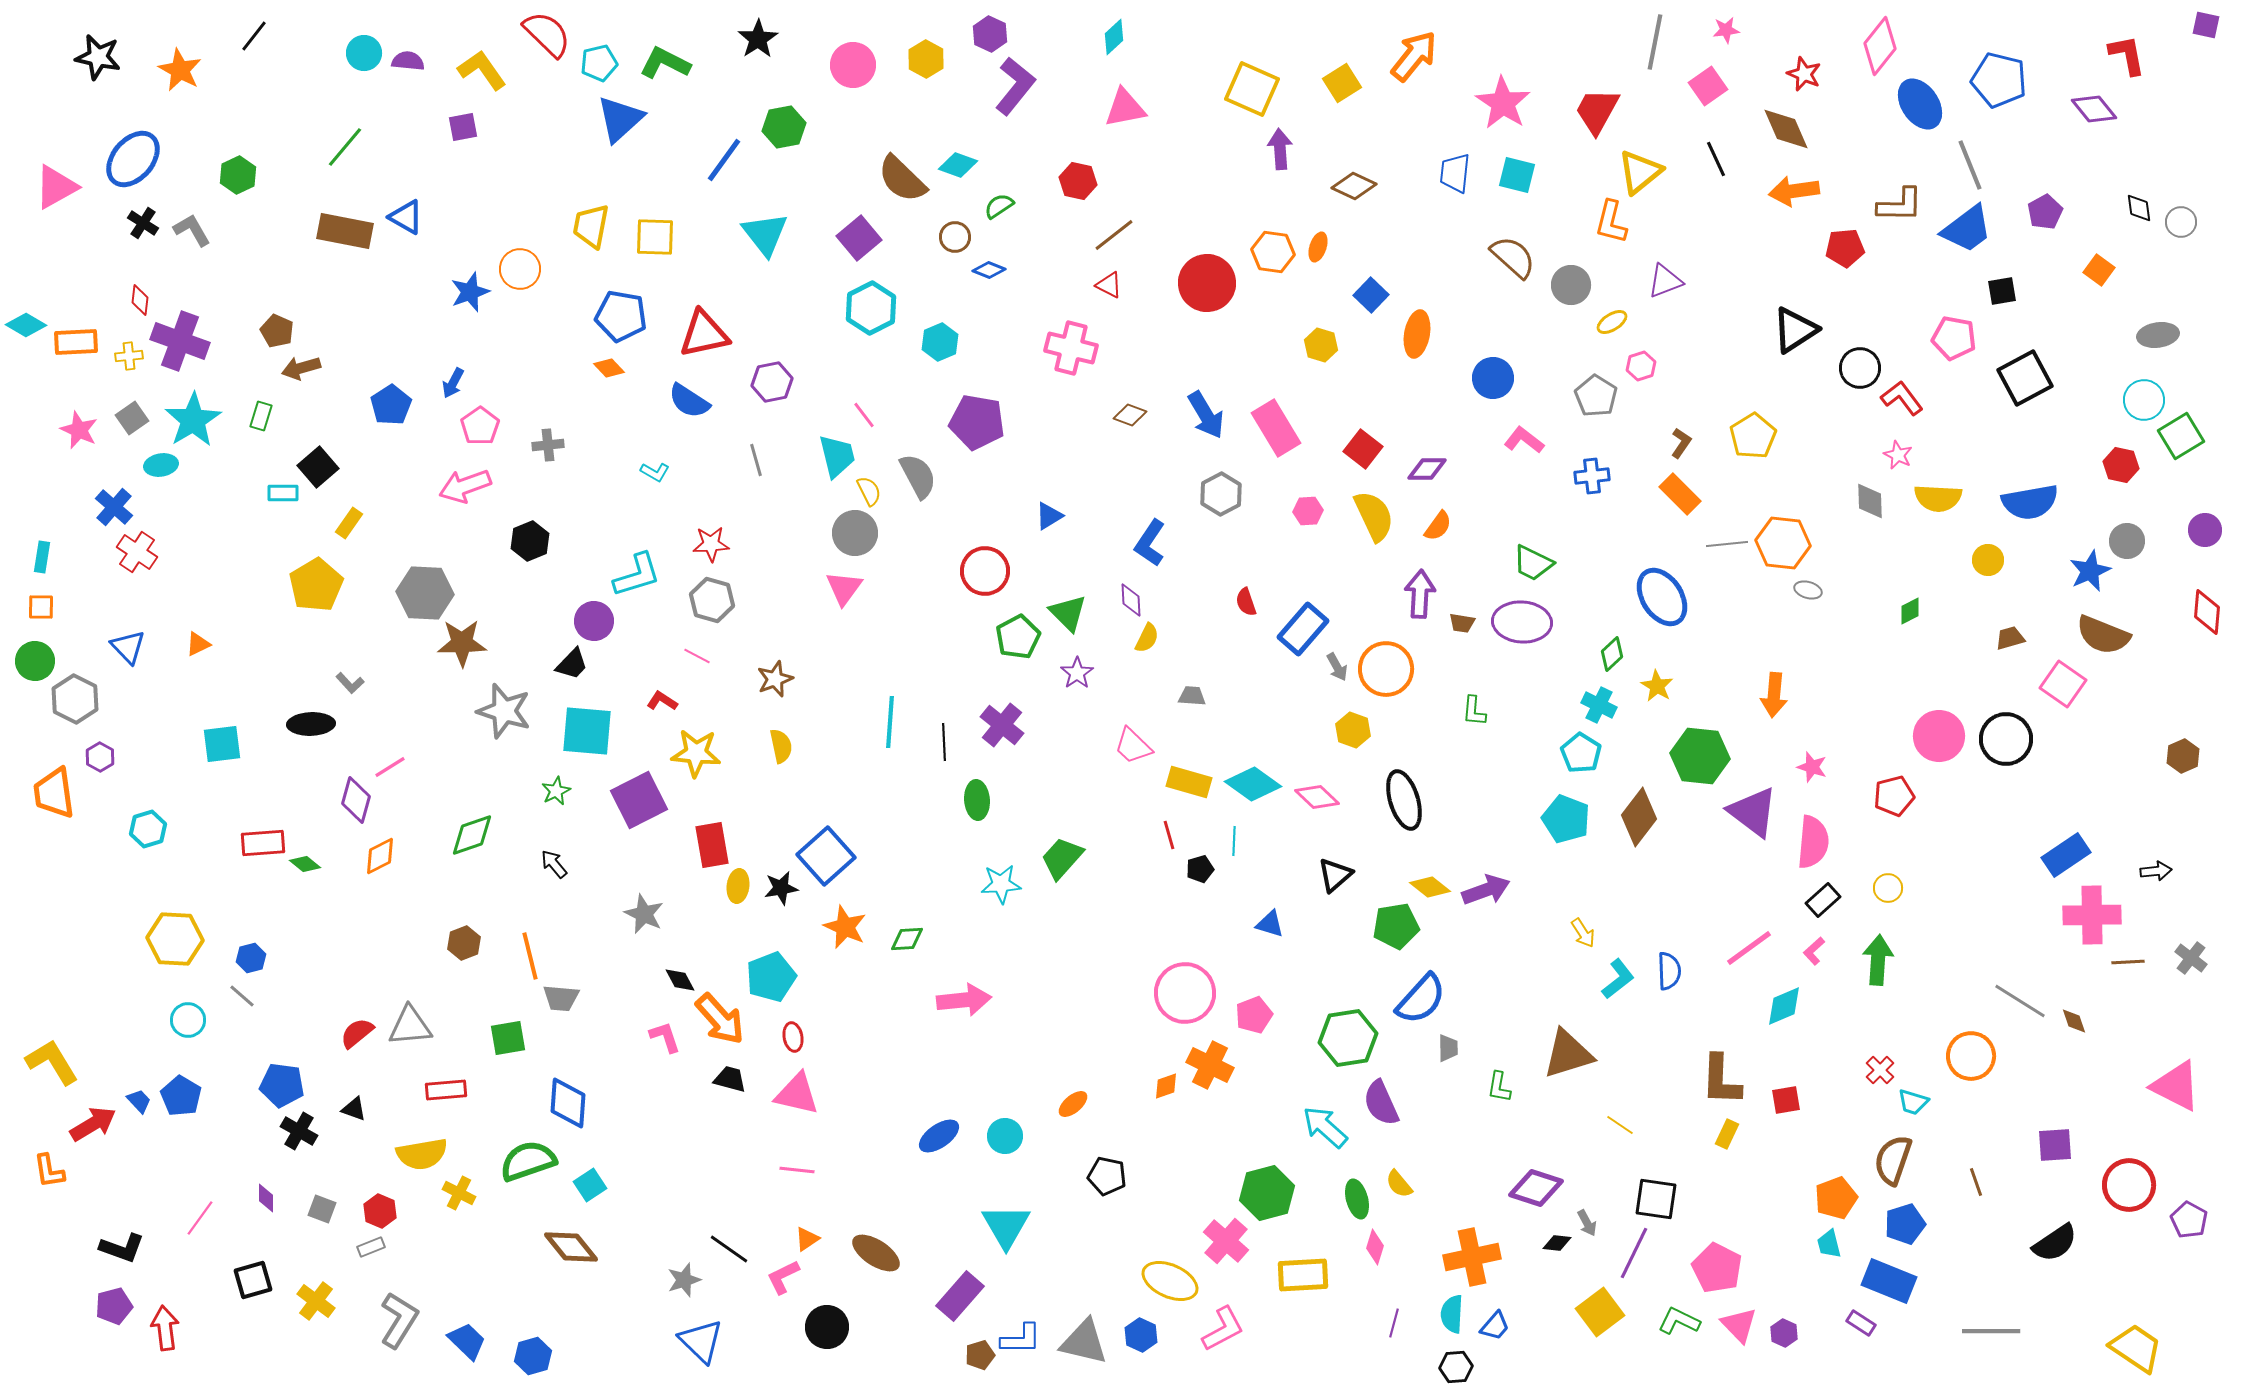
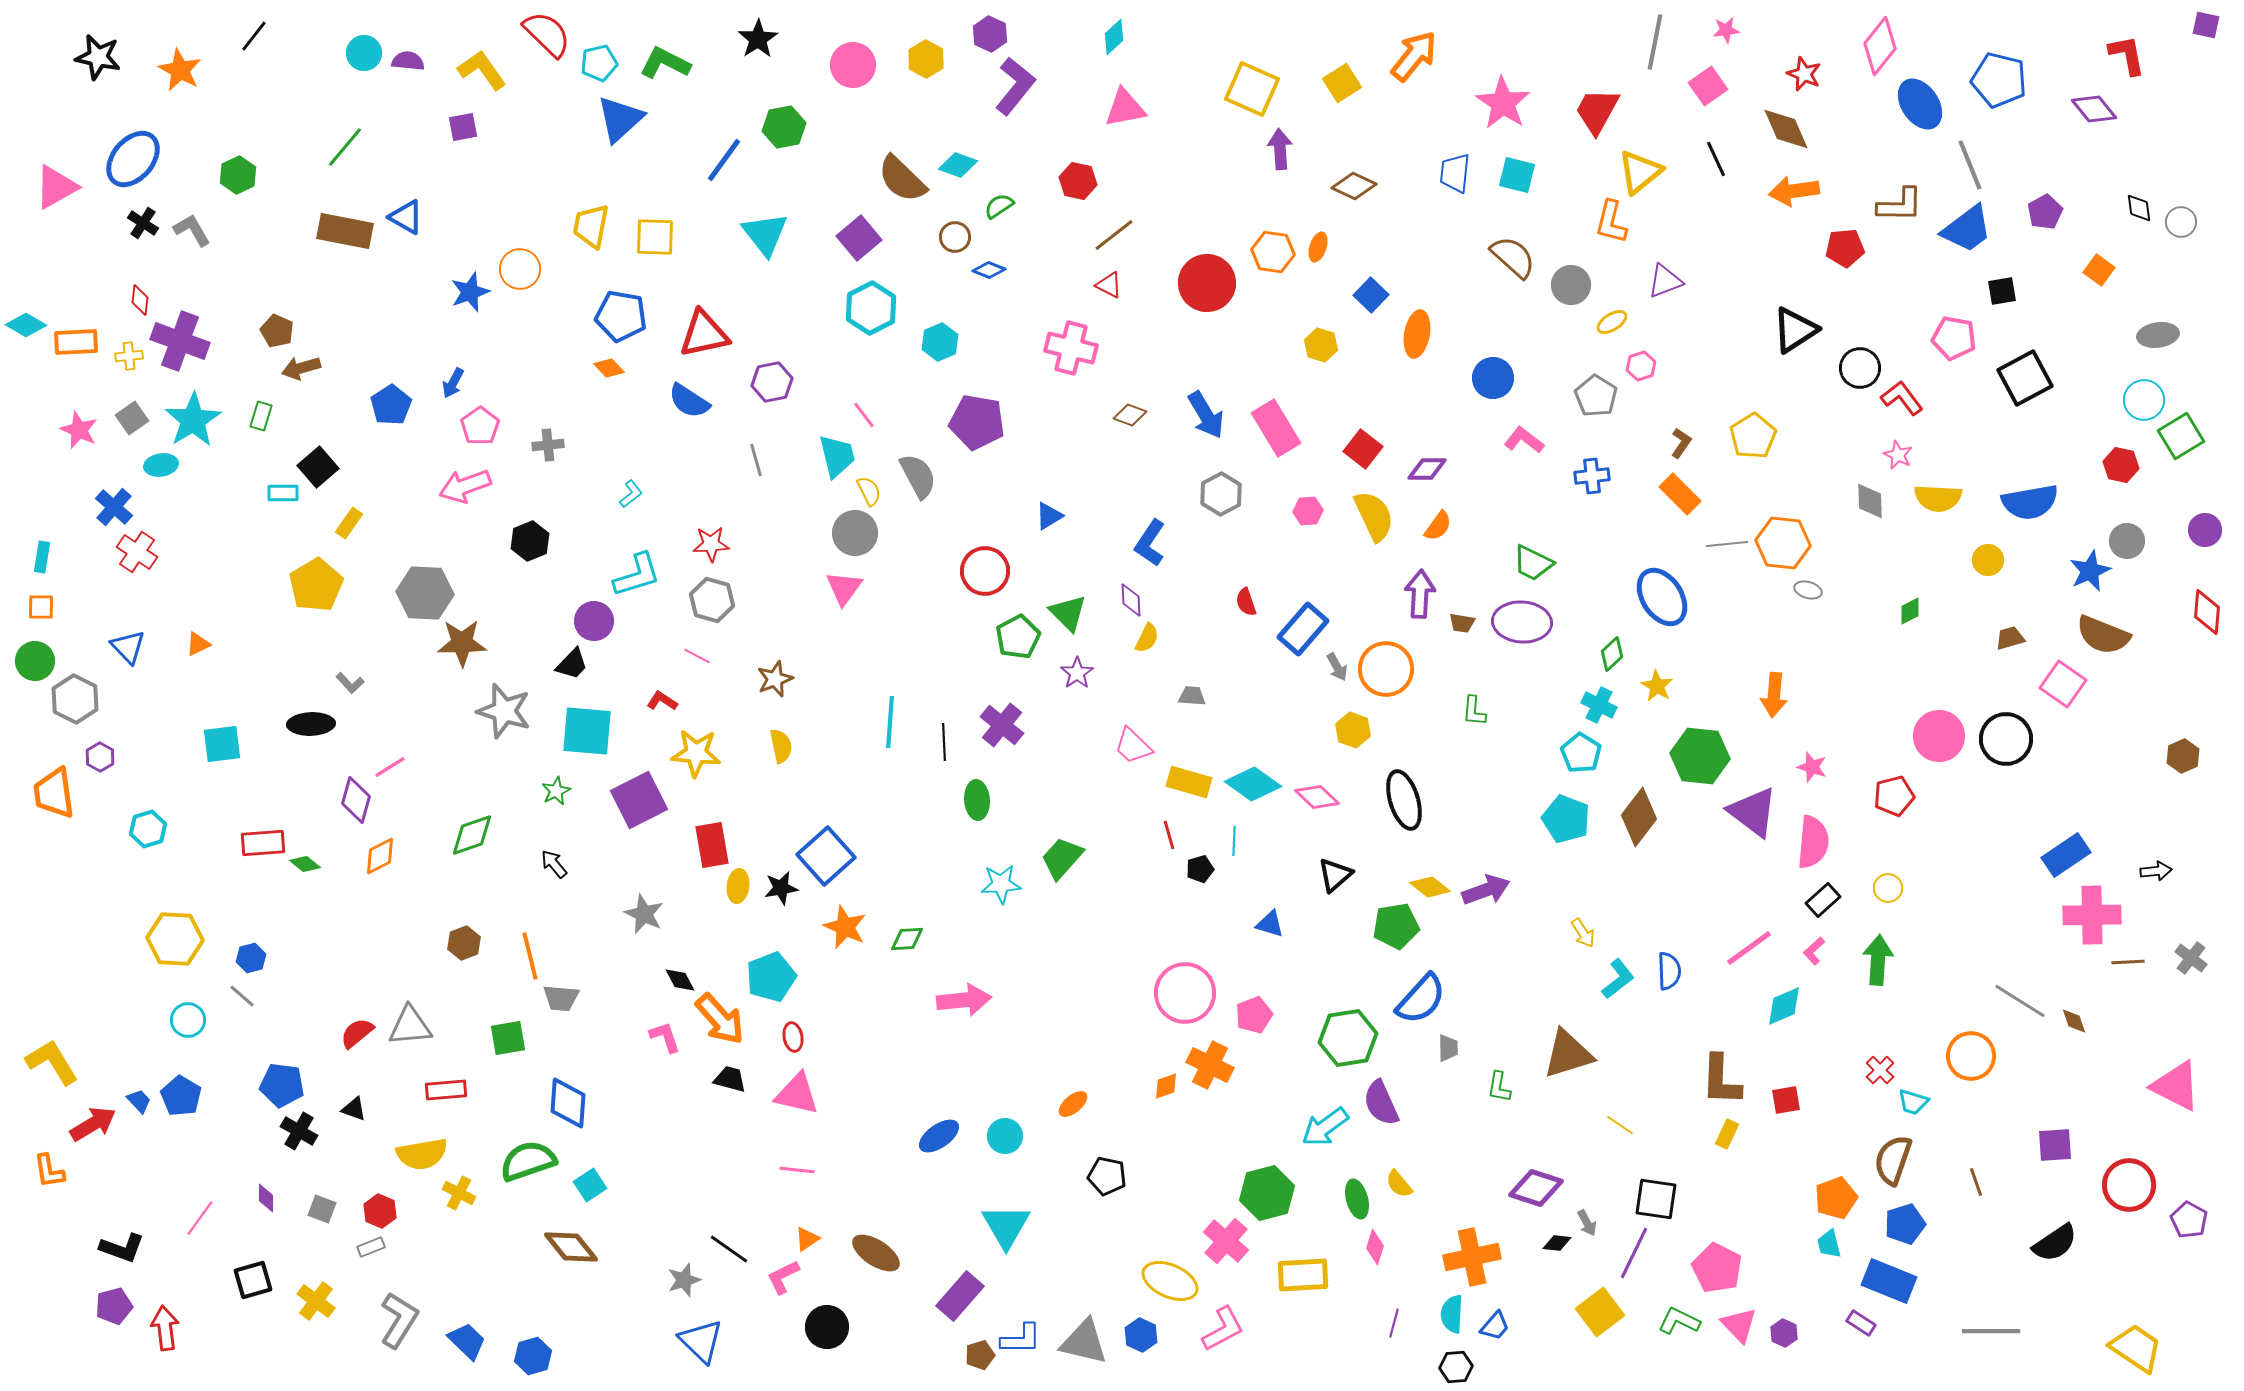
cyan L-shape at (655, 472): moved 24 px left, 22 px down; rotated 68 degrees counterclockwise
cyan arrow at (1325, 1127): rotated 78 degrees counterclockwise
